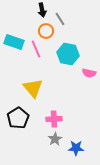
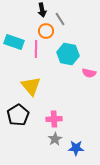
pink line: rotated 24 degrees clockwise
yellow triangle: moved 2 px left, 2 px up
black pentagon: moved 3 px up
